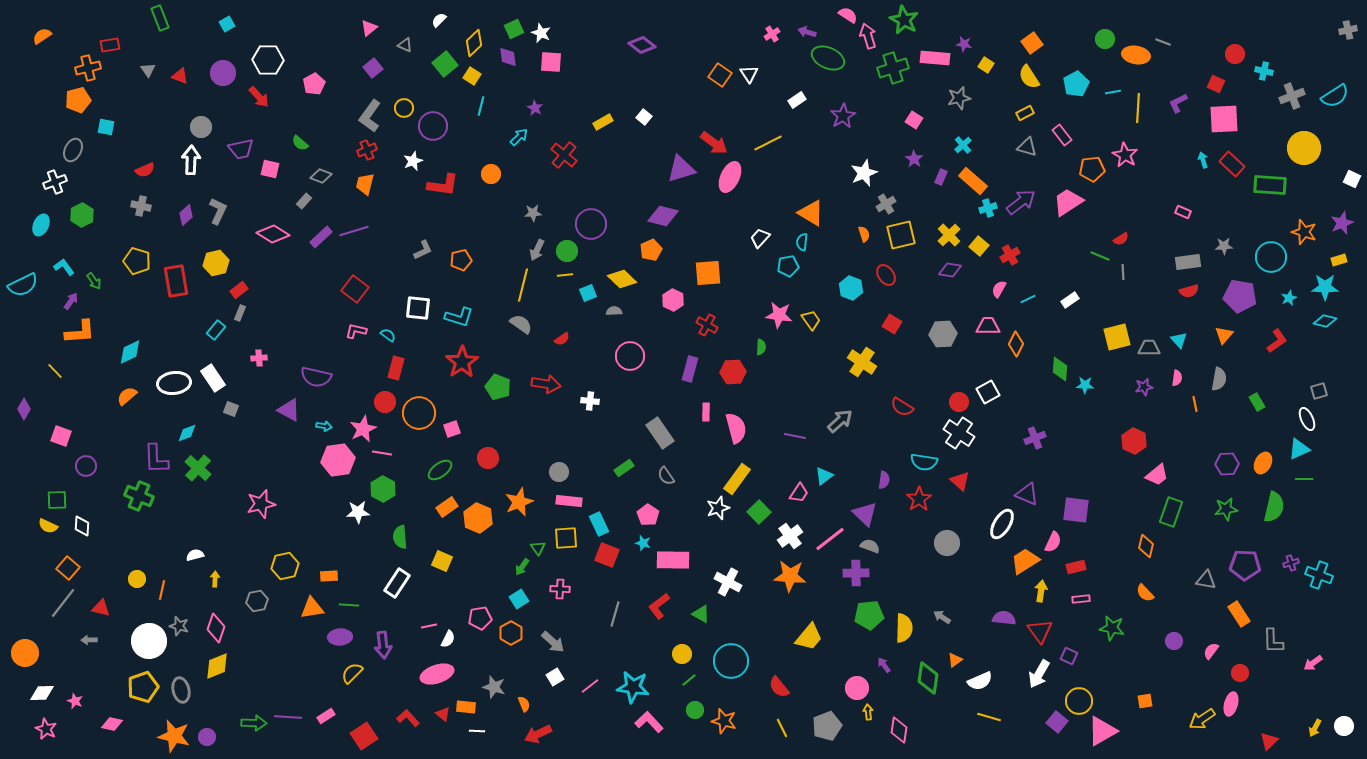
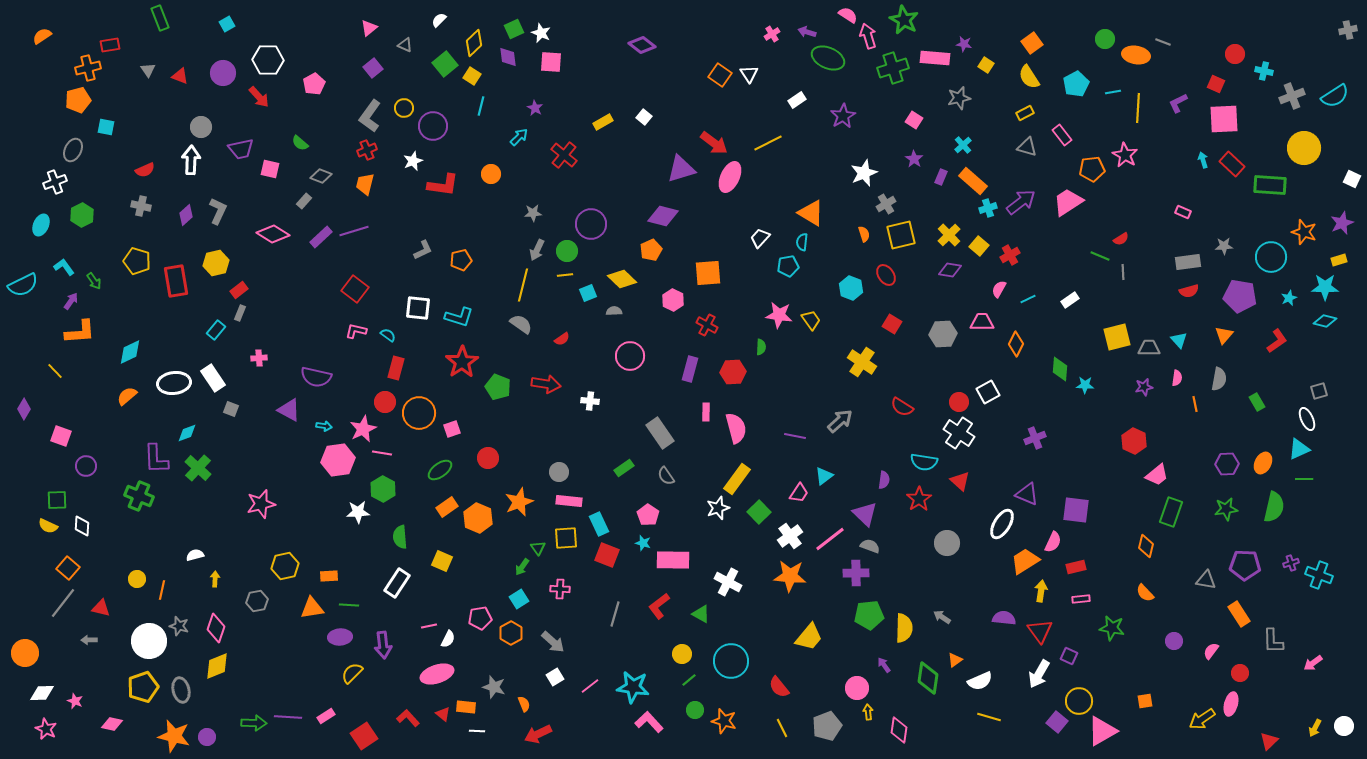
pink trapezoid at (988, 326): moved 6 px left, 4 px up
